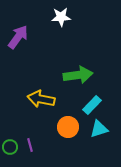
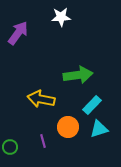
purple arrow: moved 4 px up
purple line: moved 13 px right, 4 px up
